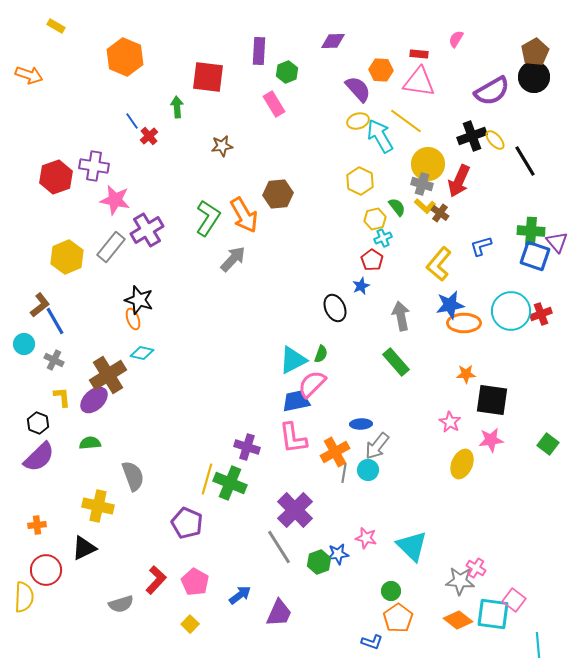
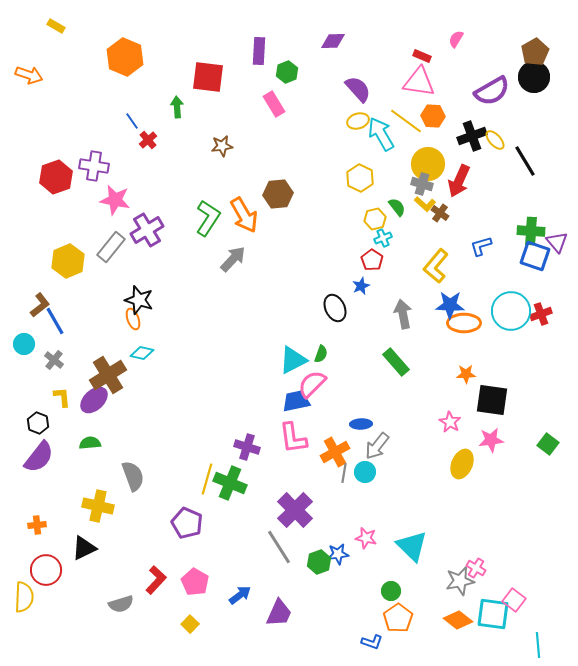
red rectangle at (419, 54): moved 3 px right, 2 px down; rotated 18 degrees clockwise
orange hexagon at (381, 70): moved 52 px right, 46 px down
red cross at (149, 136): moved 1 px left, 4 px down
cyan arrow at (380, 136): moved 1 px right, 2 px up
yellow hexagon at (360, 181): moved 3 px up
yellow L-shape at (425, 206): moved 2 px up
yellow hexagon at (67, 257): moved 1 px right, 4 px down
yellow L-shape at (439, 264): moved 3 px left, 2 px down
blue star at (450, 305): rotated 12 degrees clockwise
gray arrow at (401, 316): moved 2 px right, 2 px up
gray cross at (54, 360): rotated 12 degrees clockwise
purple semicircle at (39, 457): rotated 8 degrees counterclockwise
cyan circle at (368, 470): moved 3 px left, 2 px down
gray star at (460, 581): rotated 16 degrees counterclockwise
